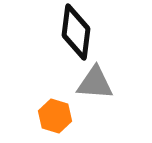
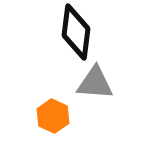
orange hexagon: moved 2 px left; rotated 8 degrees clockwise
